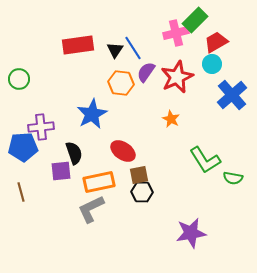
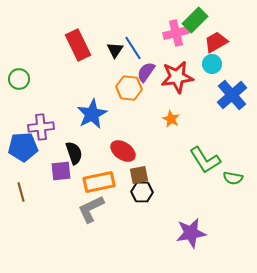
red rectangle: rotated 72 degrees clockwise
red star: rotated 16 degrees clockwise
orange hexagon: moved 8 px right, 5 px down
